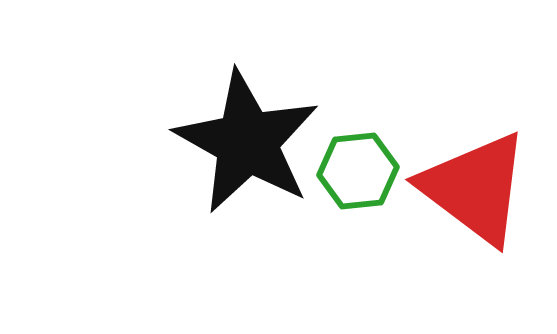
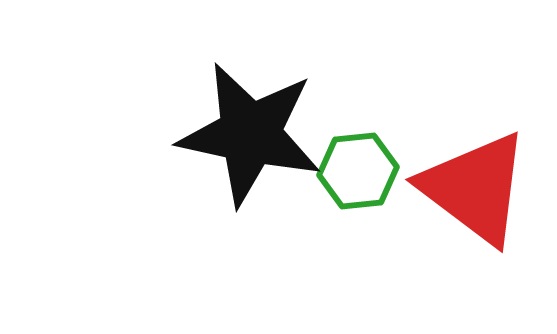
black star: moved 3 px right, 8 px up; rotated 17 degrees counterclockwise
